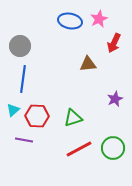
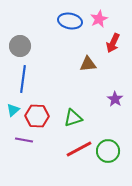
red arrow: moved 1 px left
purple star: rotated 14 degrees counterclockwise
green circle: moved 5 px left, 3 px down
